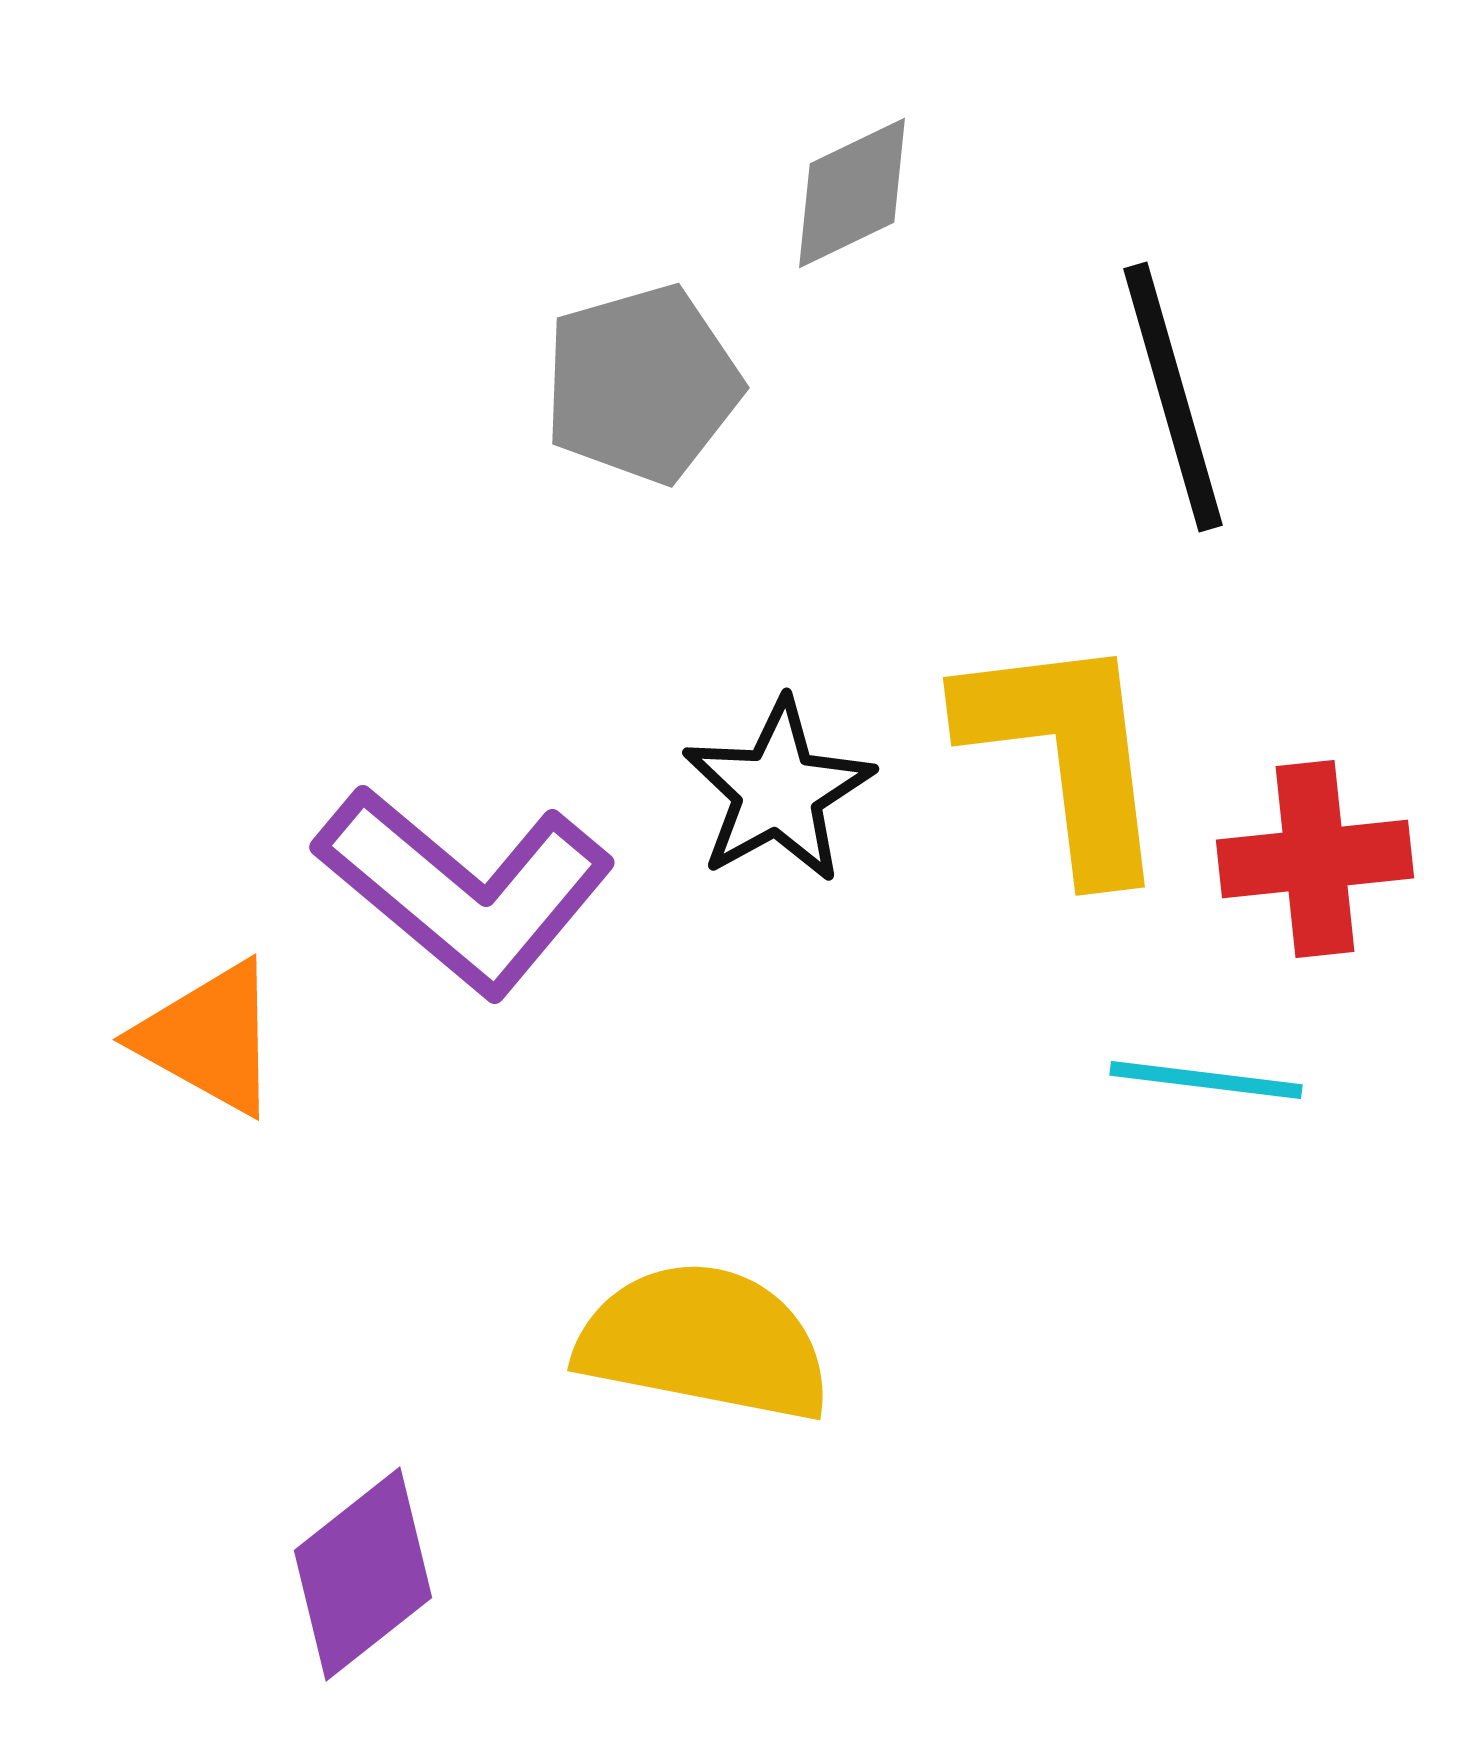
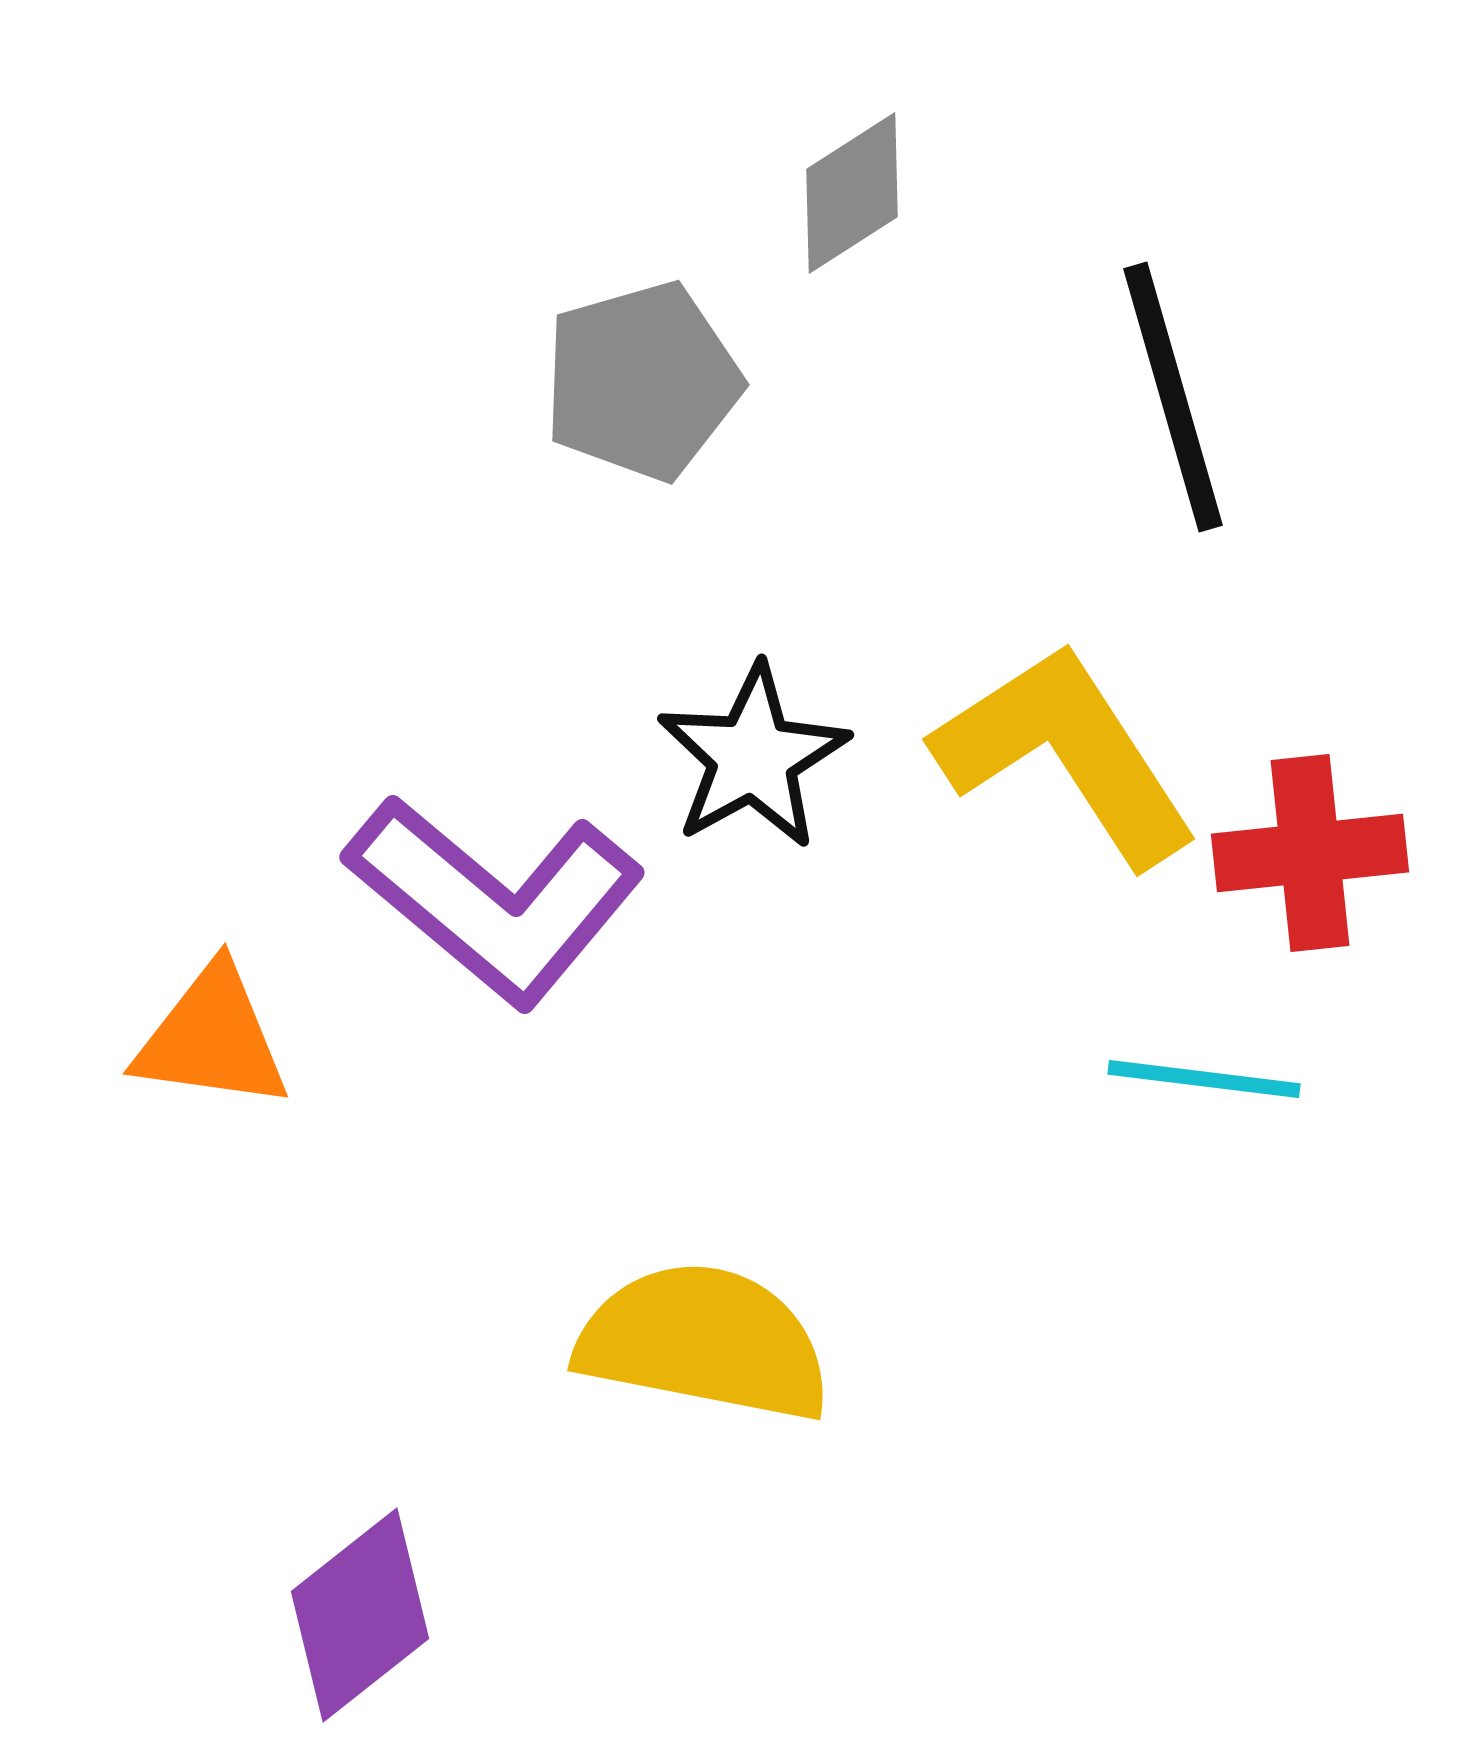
gray diamond: rotated 7 degrees counterclockwise
gray pentagon: moved 3 px up
yellow L-shape: rotated 26 degrees counterclockwise
black star: moved 25 px left, 34 px up
red cross: moved 5 px left, 6 px up
purple L-shape: moved 30 px right, 10 px down
orange triangle: moved 3 px right; rotated 21 degrees counterclockwise
cyan line: moved 2 px left, 1 px up
purple diamond: moved 3 px left, 41 px down
